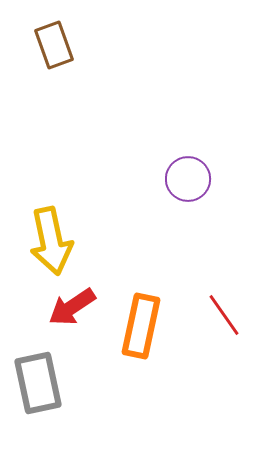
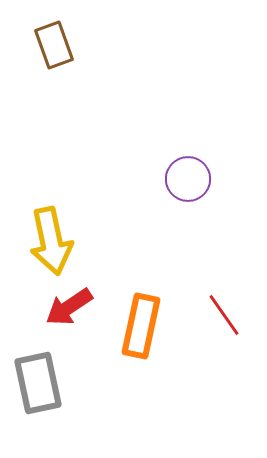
red arrow: moved 3 px left
